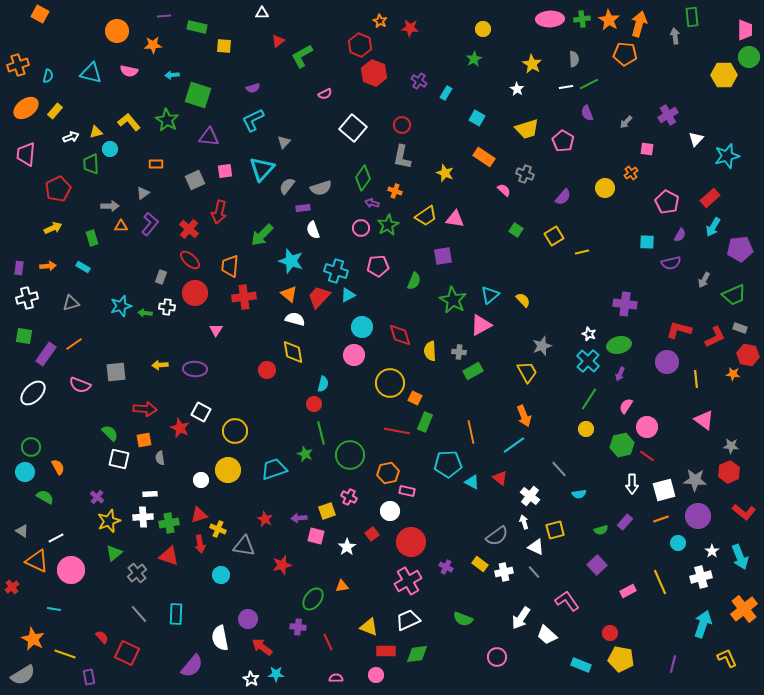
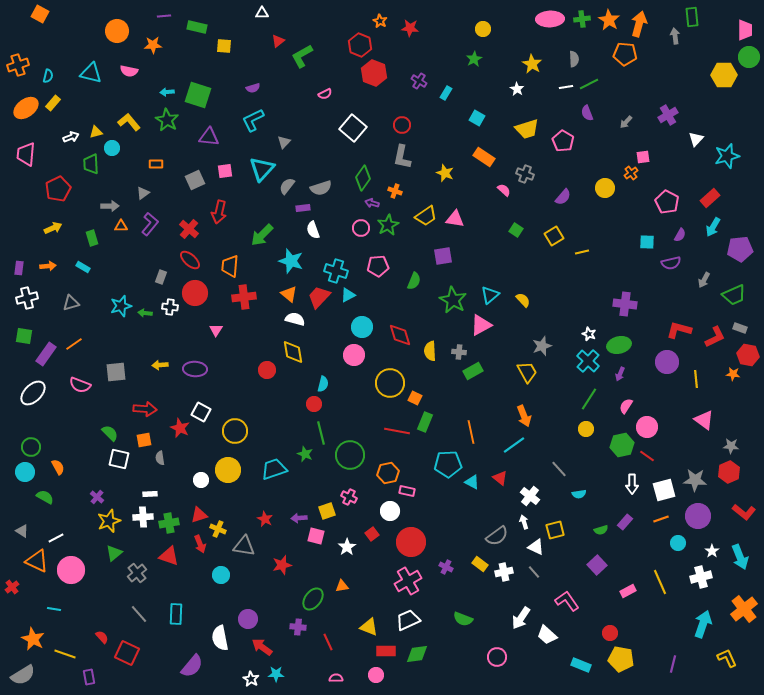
cyan arrow at (172, 75): moved 5 px left, 17 px down
yellow rectangle at (55, 111): moved 2 px left, 8 px up
cyan circle at (110, 149): moved 2 px right, 1 px up
pink square at (647, 149): moved 4 px left, 8 px down; rotated 16 degrees counterclockwise
white cross at (167, 307): moved 3 px right
red arrow at (200, 544): rotated 12 degrees counterclockwise
